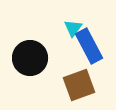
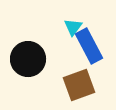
cyan triangle: moved 1 px up
black circle: moved 2 px left, 1 px down
